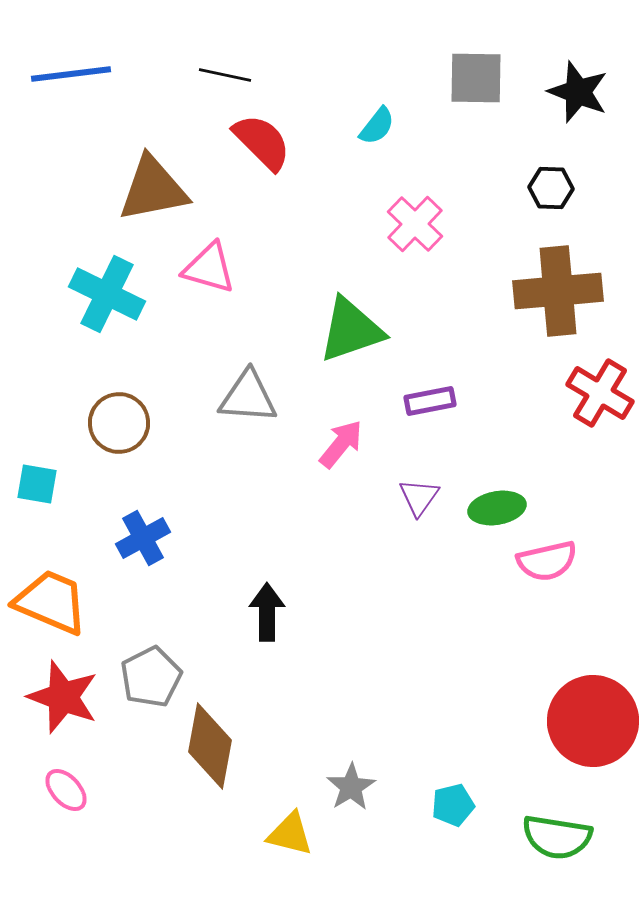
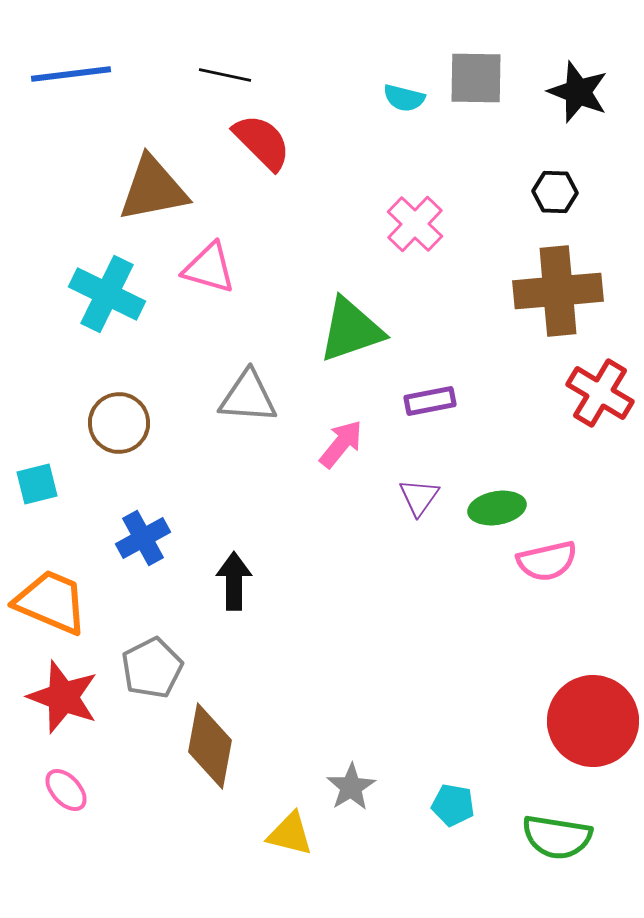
cyan semicircle: moved 27 px right, 28 px up; rotated 66 degrees clockwise
black hexagon: moved 4 px right, 4 px down
cyan square: rotated 24 degrees counterclockwise
black arrow: moved 33 px left, 31 px up
gray pentagon: moved 1 px right, 9 px up
cyan pentagon: rotated 24 degrees clockwise
